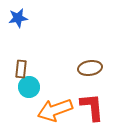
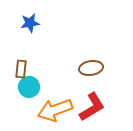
blue star: moved 12 px right, 5 px down
brown ellipse: moved 1 px right
red L-shape: rotated 64 degrees clockwise
